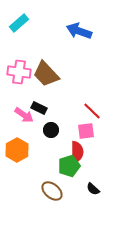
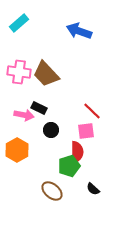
pink arrow: rotated 24 degrees counterclockwise
